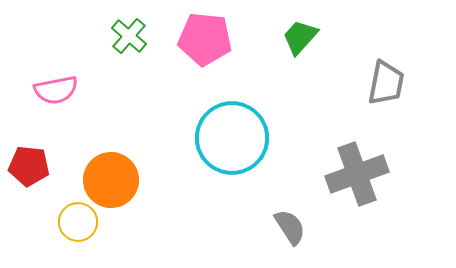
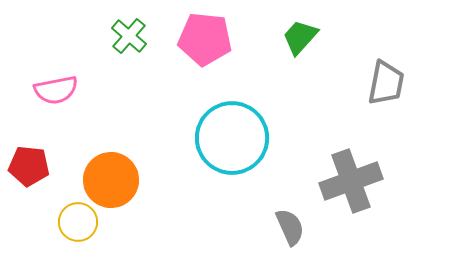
gray cross: moved 6 px left, 7 px down
gray semicircle: rotated 9 degrees clockwise
